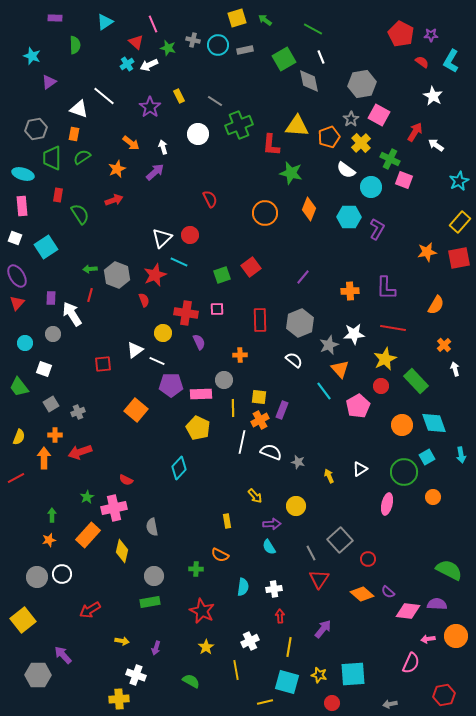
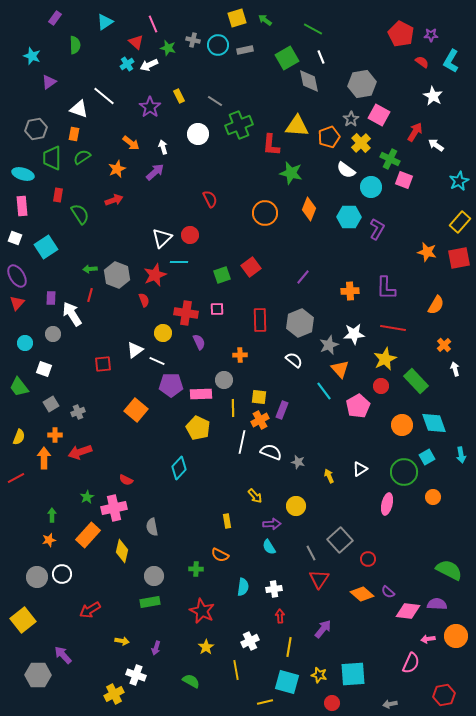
purple rectangle at (55, 18): rotated 56 degrees counterclockwise
green square at (284, 59): moved 3 px right, 1 px up
orange star at (427, 252): rotated 24 degrees clockwise
cyan line at (179, 262): rotated 24 degrees counterclockwise
yellow cross at (119, 699): moved 5 px left, 5 px up; rotated 24 degrees counterclockwise
